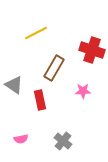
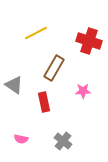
red cross: moved 3 px left, 9 px up
red rectangle: moved 4 px right, 2 px down
pink semicircle: rotated 24 degrees clockwise
